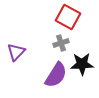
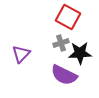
purple triangle: moved 5 px right, 2 px down
black star: moved 2 px left, 11 px up
purple semicircle: moved 8 px right; rotated 84 degrees clockwise
